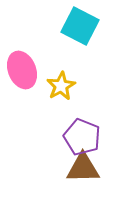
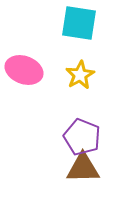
cyan square: moved 1 px left, 3 px up; rotated 18 degrees counterclockwise
pink ellipse: moved 2 px right; rotated 48 degrees counterclockwise
yellow star: moved 19 px right, 11 px up
